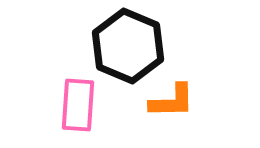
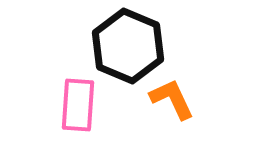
orange L-shape: moved 2 px up; rotated 114 degrees counterclockwise
